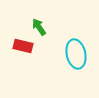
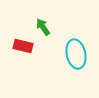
green arrow: moved 4 px right
